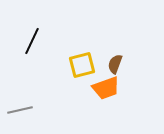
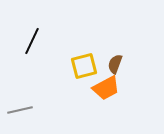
yellow square: moved 2 px right, 1 px down
orange trapezoid: rotated 8 degrees counterclockwise
